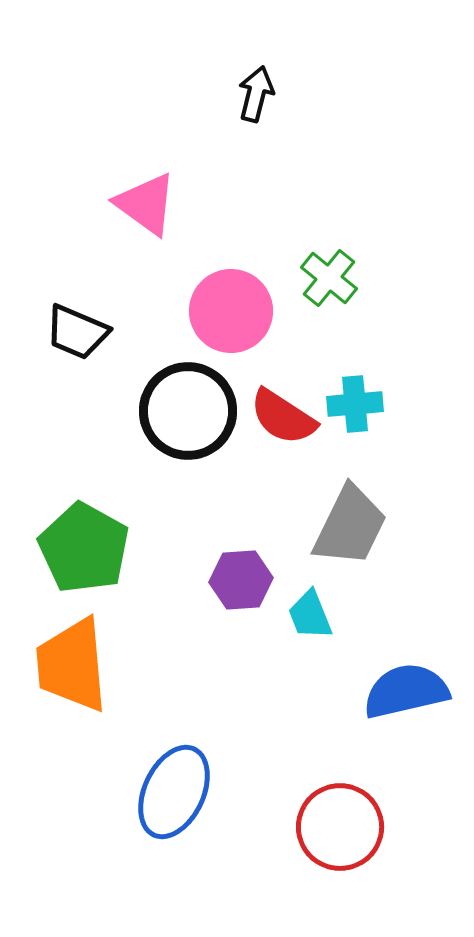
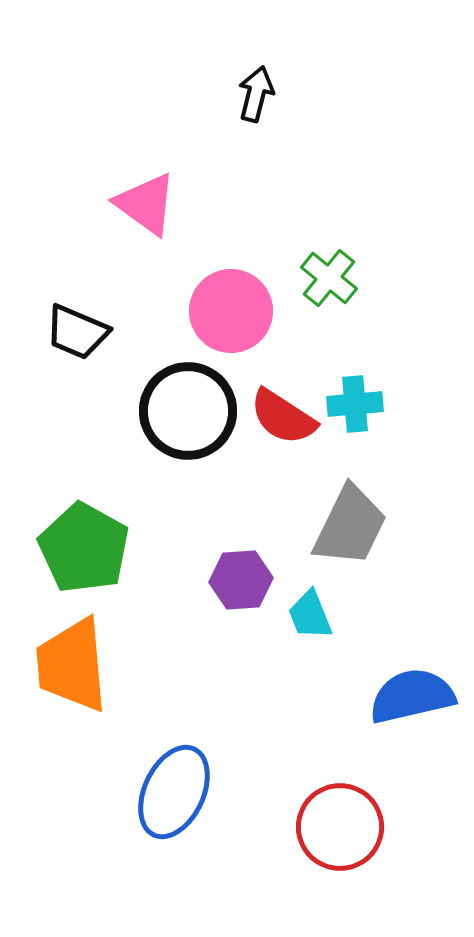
blue semicircle: moved 6 px right, 5 px down
